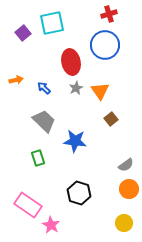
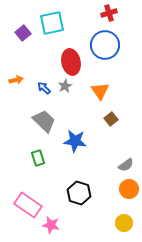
red cross: moved 1 px up
gray star: moved 11 px left, 2 px up
pink star: rotated 18 degrees counterclockwise
